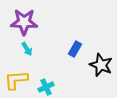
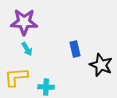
blue rectangle: rotated 42 degrees counterclockwise
yellow L-shape: moved 3 px up
cyan cross: rotated 28 degrees clockwise
